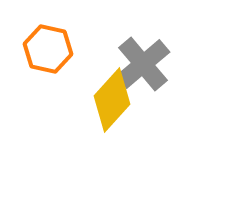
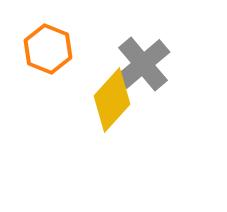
orange hexagon: rotated 9 degrees clockwise
